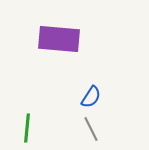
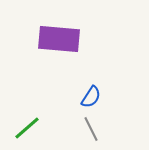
green line: rotated 44 degrees clockwise
